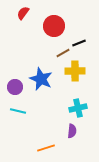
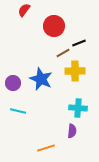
red semicircle: moved 1 px right, 3 px up
purple circle: moved 2 px left, 4 px up
cyan cross: rotated 18 degrees clockwise
